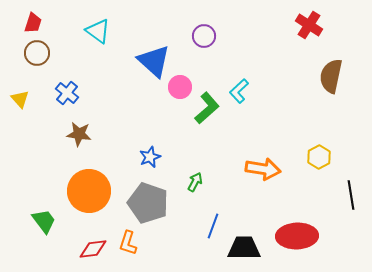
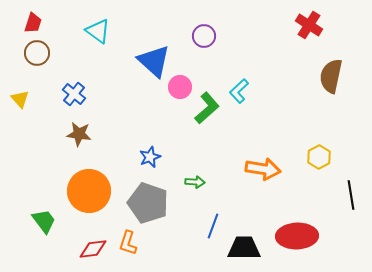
blue cross: moved 7 px right, 1 px down
green arrow: rotated 66 degrees clockwise
